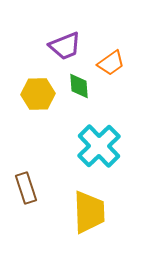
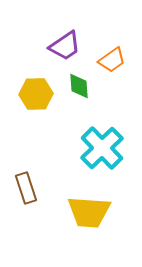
purple trapezoid: rotated 12 degrees counterclockwise
orange trapezoid: moved 1 px right, 3 px up
yellow hexagon: moved 2 px left
cyan cross: moved 3 px right, 2 px down
yellow trapezoid: rotated 96 degrees clockwise
